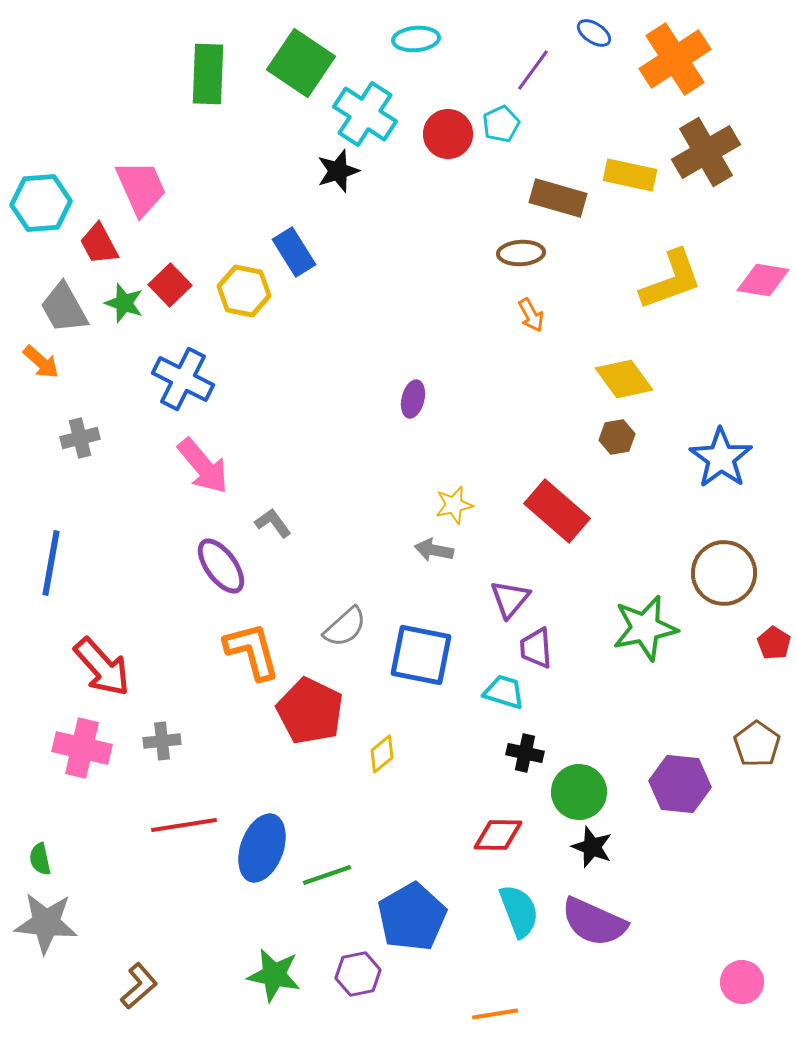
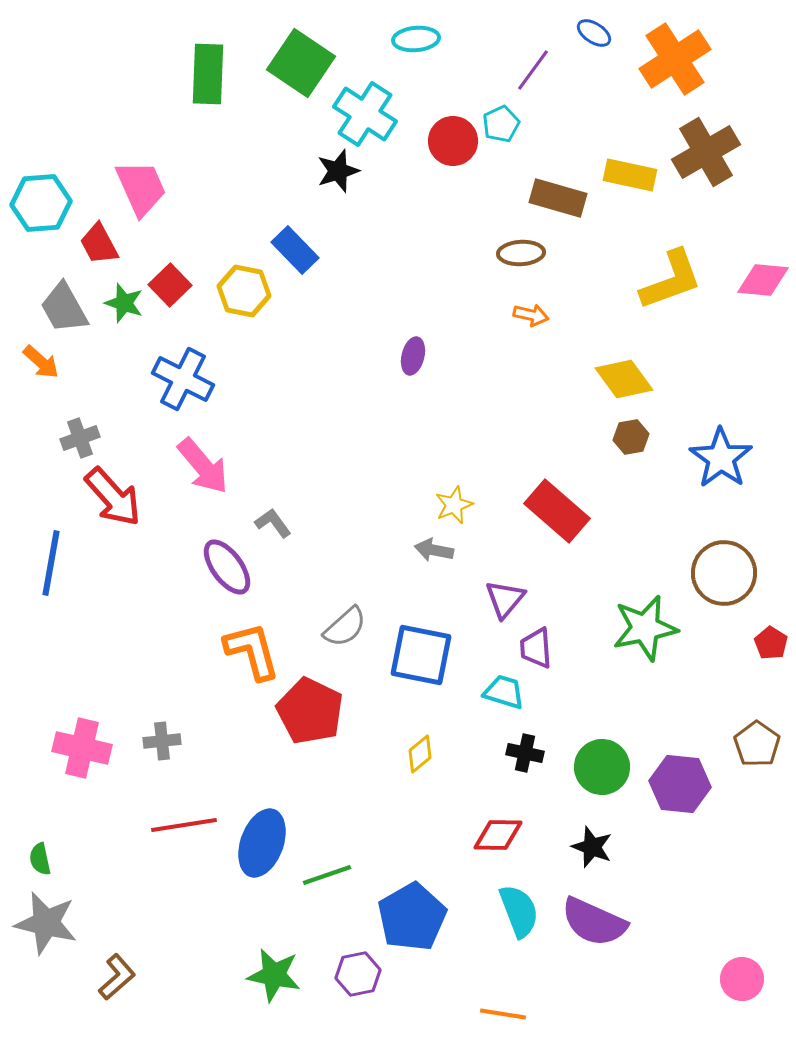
red circle at (448, 134): moved 5 px right, 7 px down
blue rectangle at (294, 252): moved 1 px right, 2 px up; rotated 12 degrees counterclockwise
pink diamond at (763, 280): rotated 4 degrees counterclockwise
orange arrow at (531, 315): rotated 48 degrees counterclockwise
purple ellipse at (413, 399): moved 43 px up
brown hexagon at (617, 437): moved 14 px right
gray cross at (80, 438): rotated 6 degrees counterclockwise
yellow star at (454, 505): rotated 9 degrees counterclockwise
purple ellipse at (221, 566): moved 6 px right, 1 px down
purple triangle at (510, 599): moved 5 px left
red pentagon at (774, 643): moved 3 px left
red arrow at (102, 667): moved 11 px right, 170 px up
yellow diamond at (382, 754): moved 38 px right
green circle at (579, 792): moved 23 px right, 25 px up
blue ellipse at (262, 848): moved 5 px up
gray star at (46, 923): rotated 8 degrees clockwise
pink circle at (742, 982): moved 3 px up
brown L-shape at (139, 986): moved 22 px left, 9 px up
orange line at (495, 1014): moved 8 px right; rotated 18 degrees clockwise
